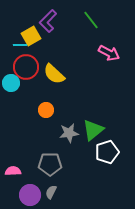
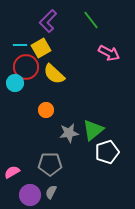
yellow square: moved 10 px right, 12 px down
cyan circle: moved 4 px right
pink semicircle: moved 1 px left, 1 px down; rotated 28 degrees counterclockwise
